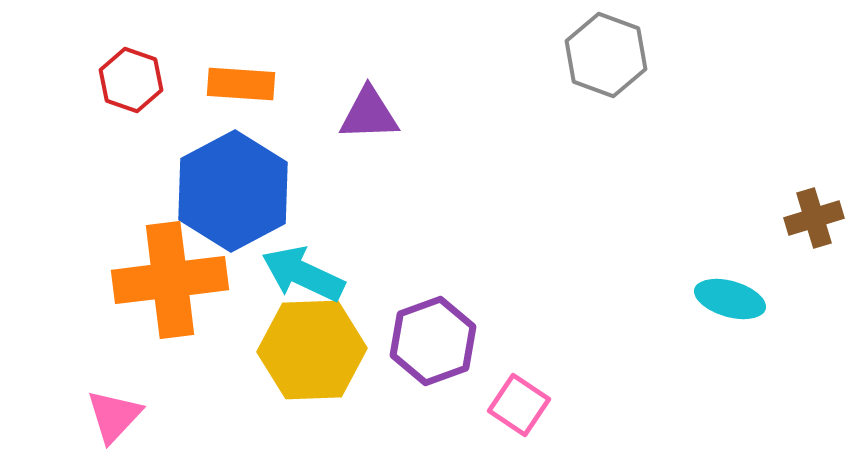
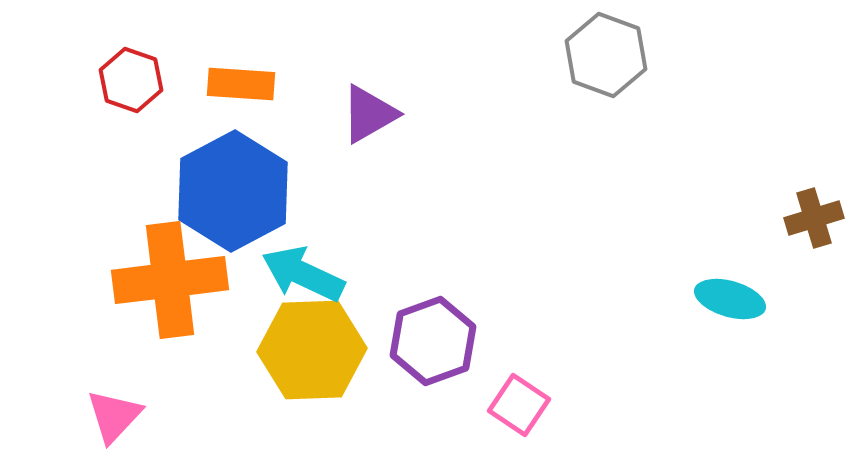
purple triangle: rotated 28 degrees counterclockwise
